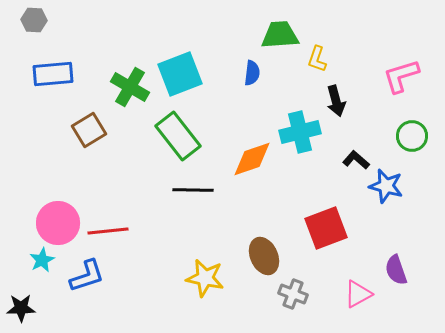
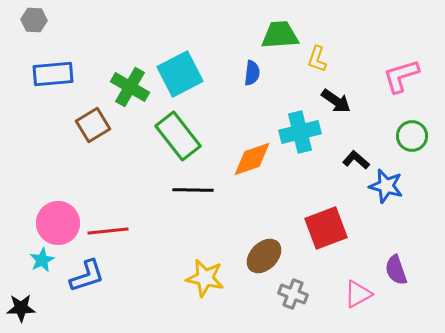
cyan square: rotated 6 degrees counterclockwise
black arrow: rotated 40 degrees counterclockwise
brown square: moved 4 px right, 5 px up
brown ellipse: rotated 69 degrees clockwise
